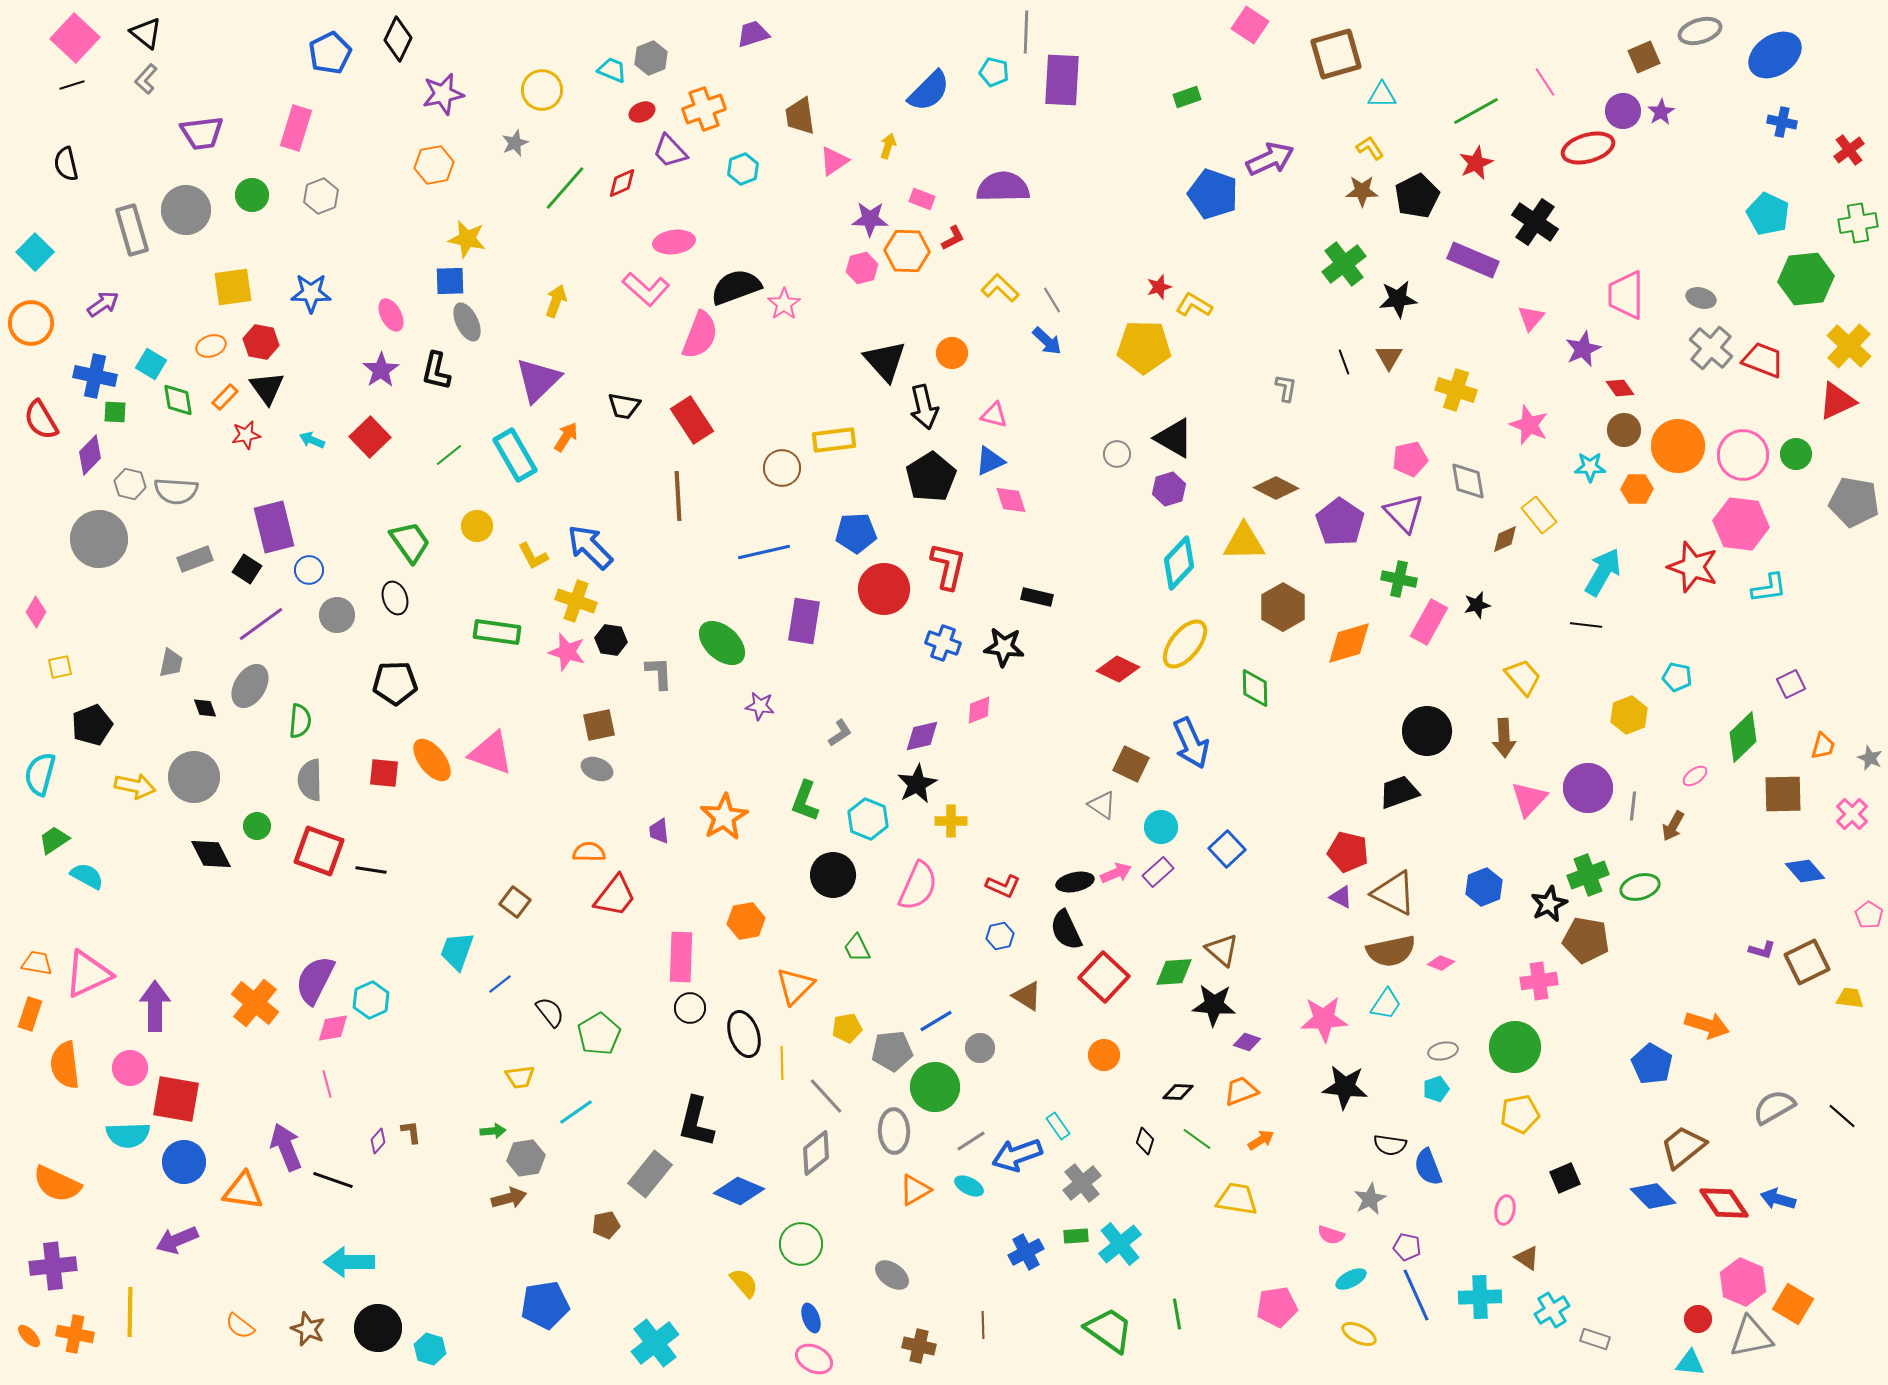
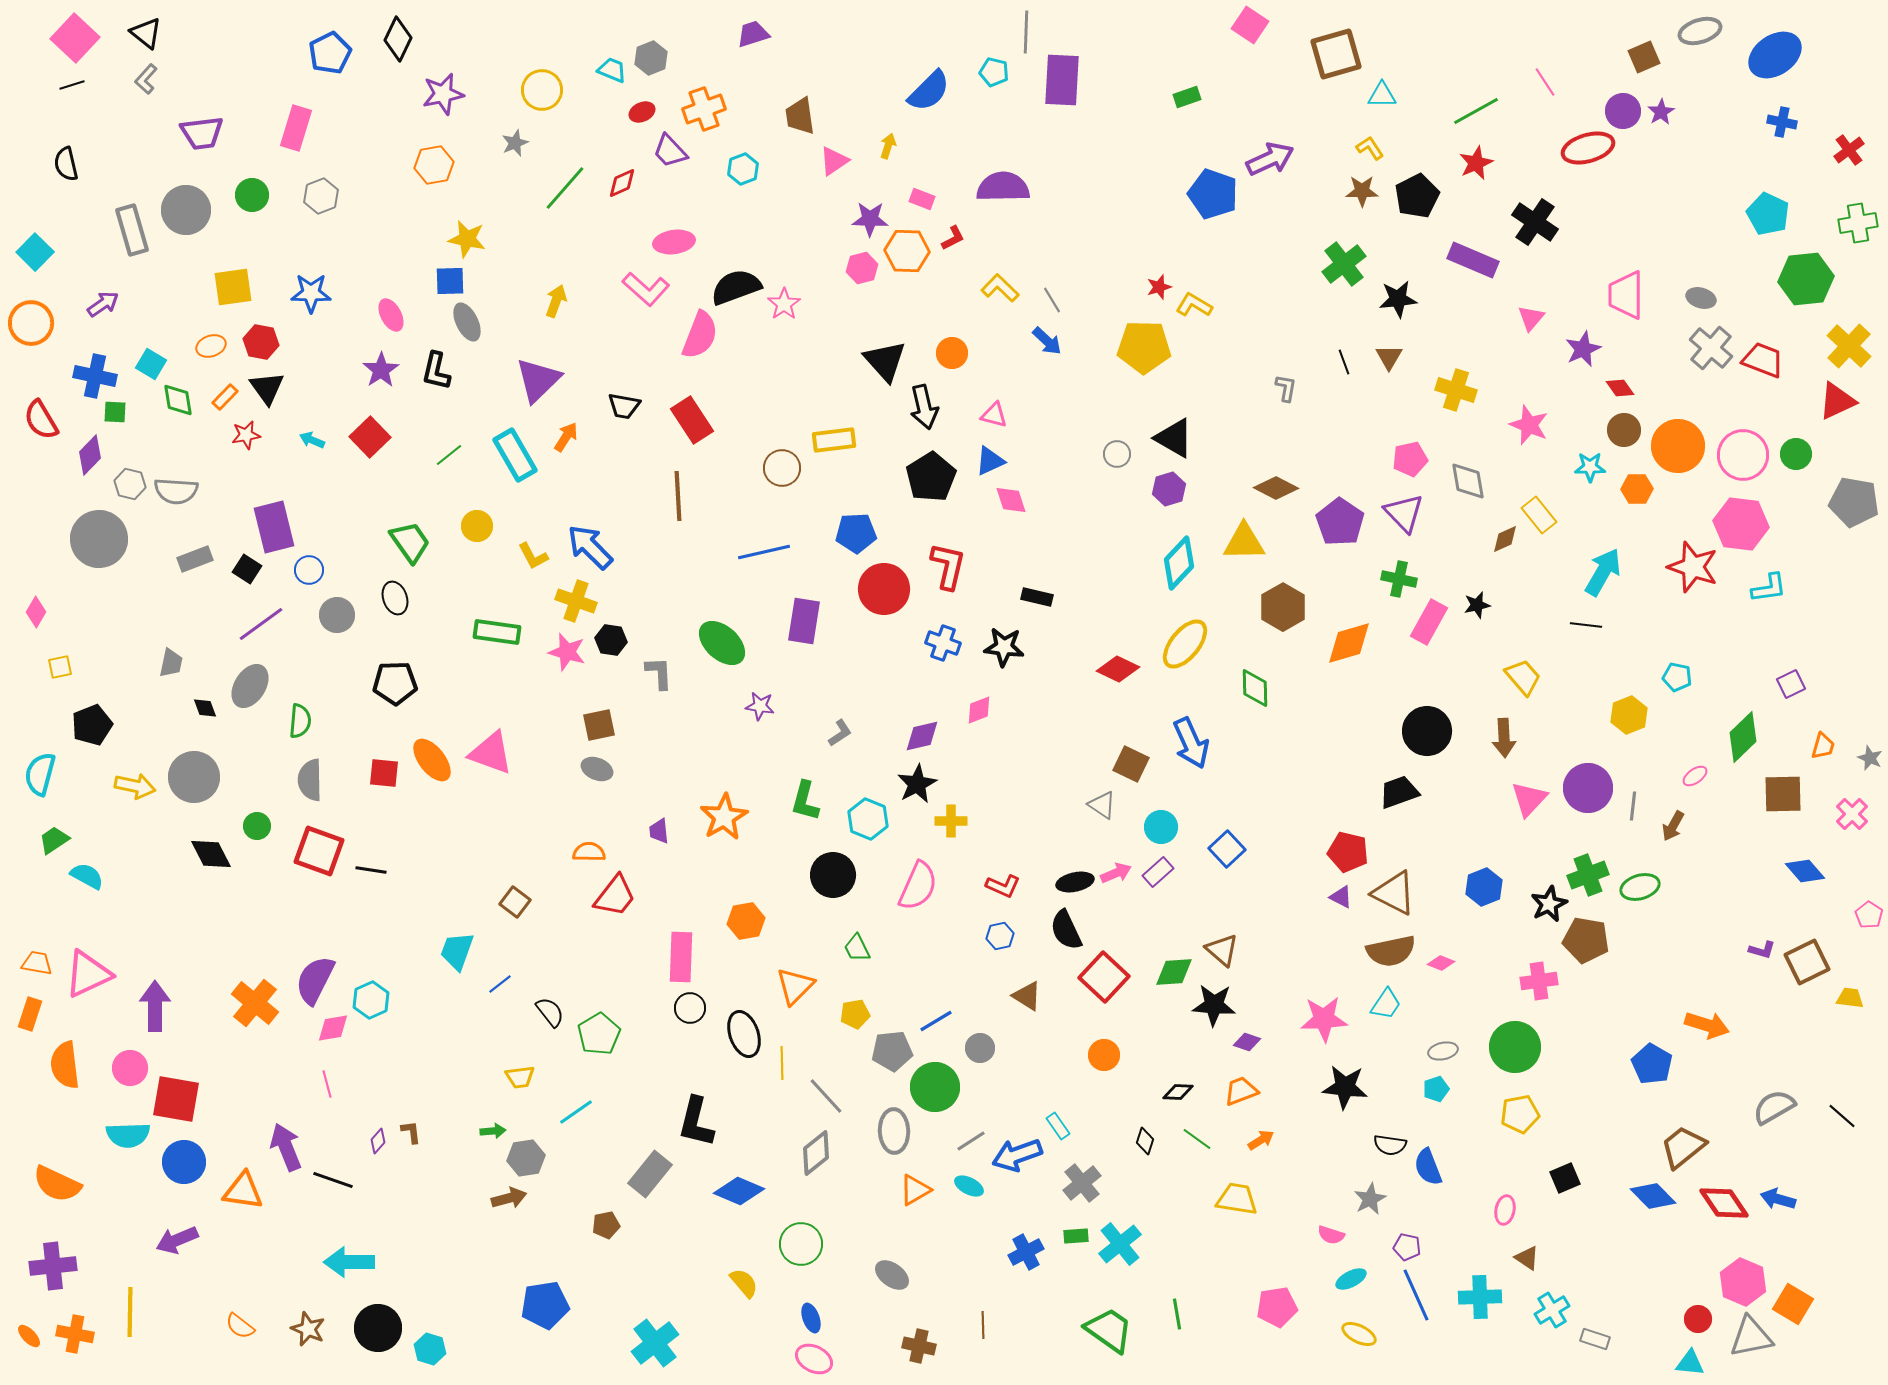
green L-shape at (805, 801): rotated 6 degrees counterclockwise
yellow pentagon at (847, 1028): moved 8 px right, 14 px up
